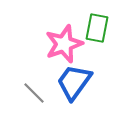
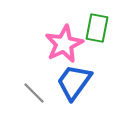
pink star: rotated 6 degrees counterclockwise
